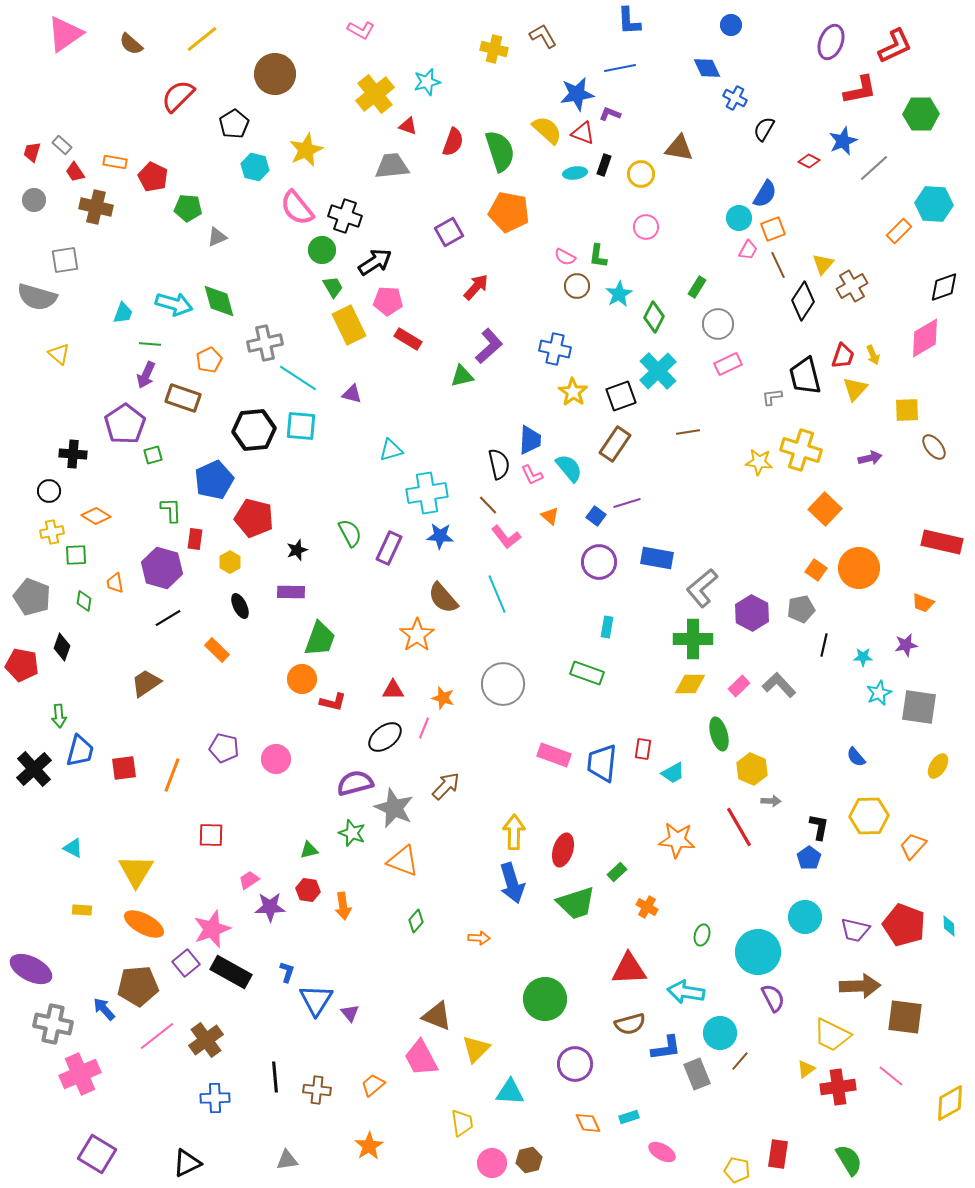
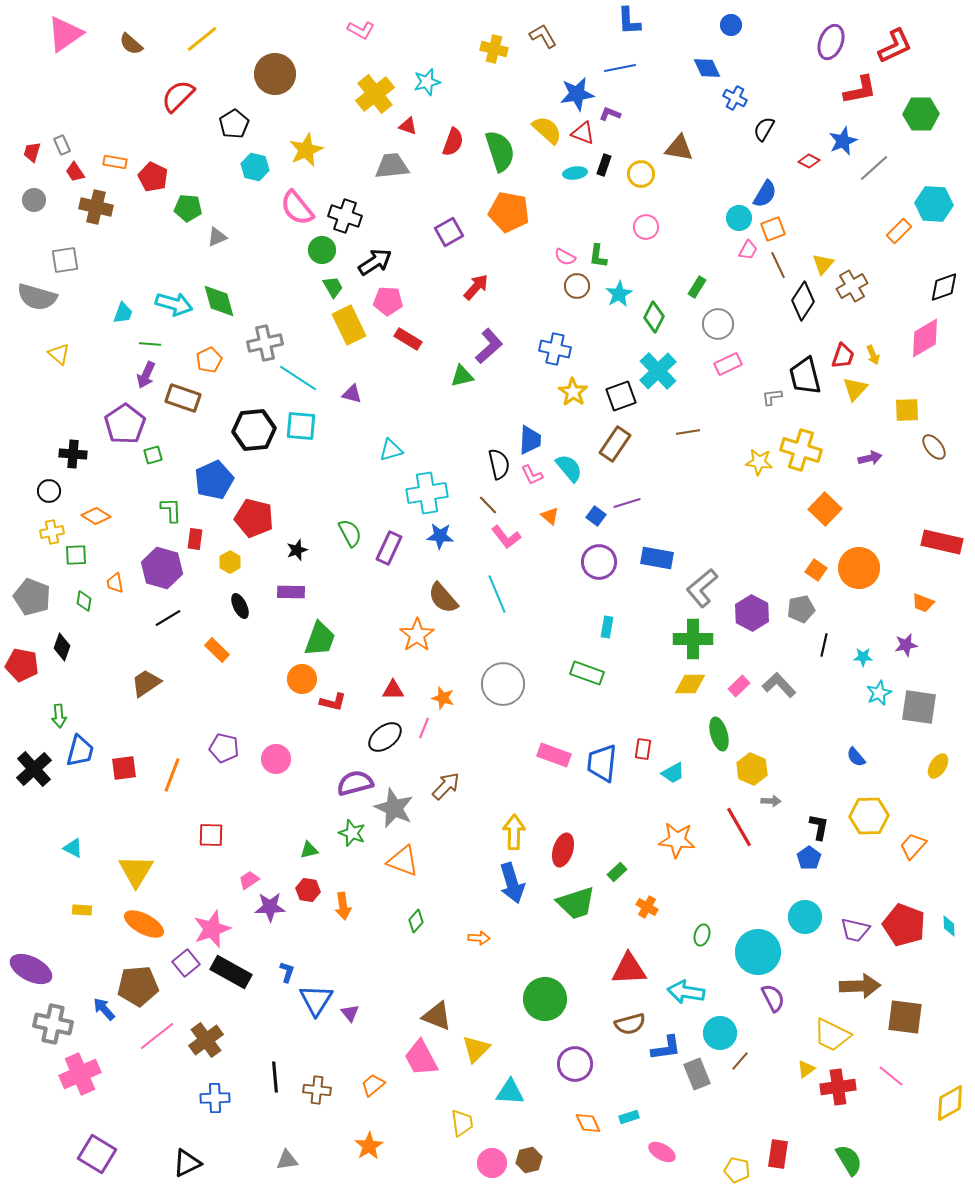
gray rectangle at (62, 145): rotated 24 degrees clockwise
